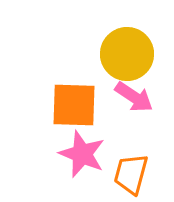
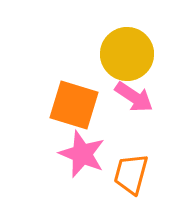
orange square: rotated 15 degrees clockwise
